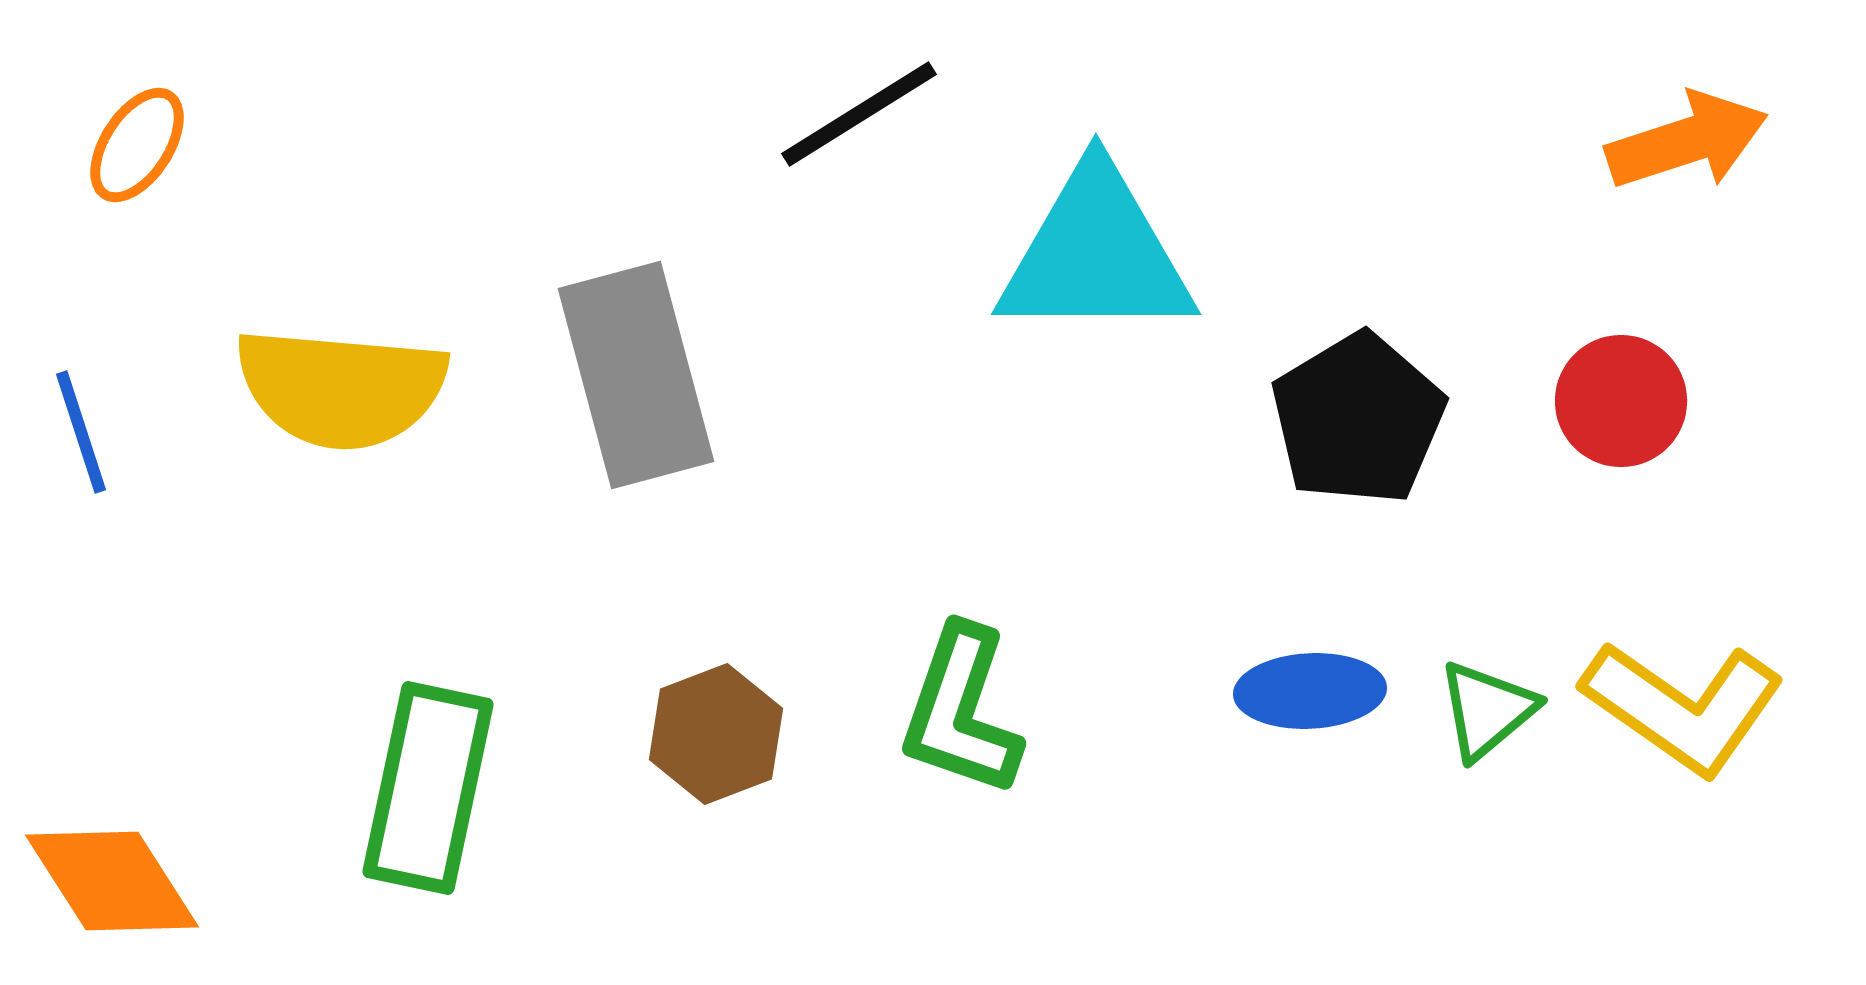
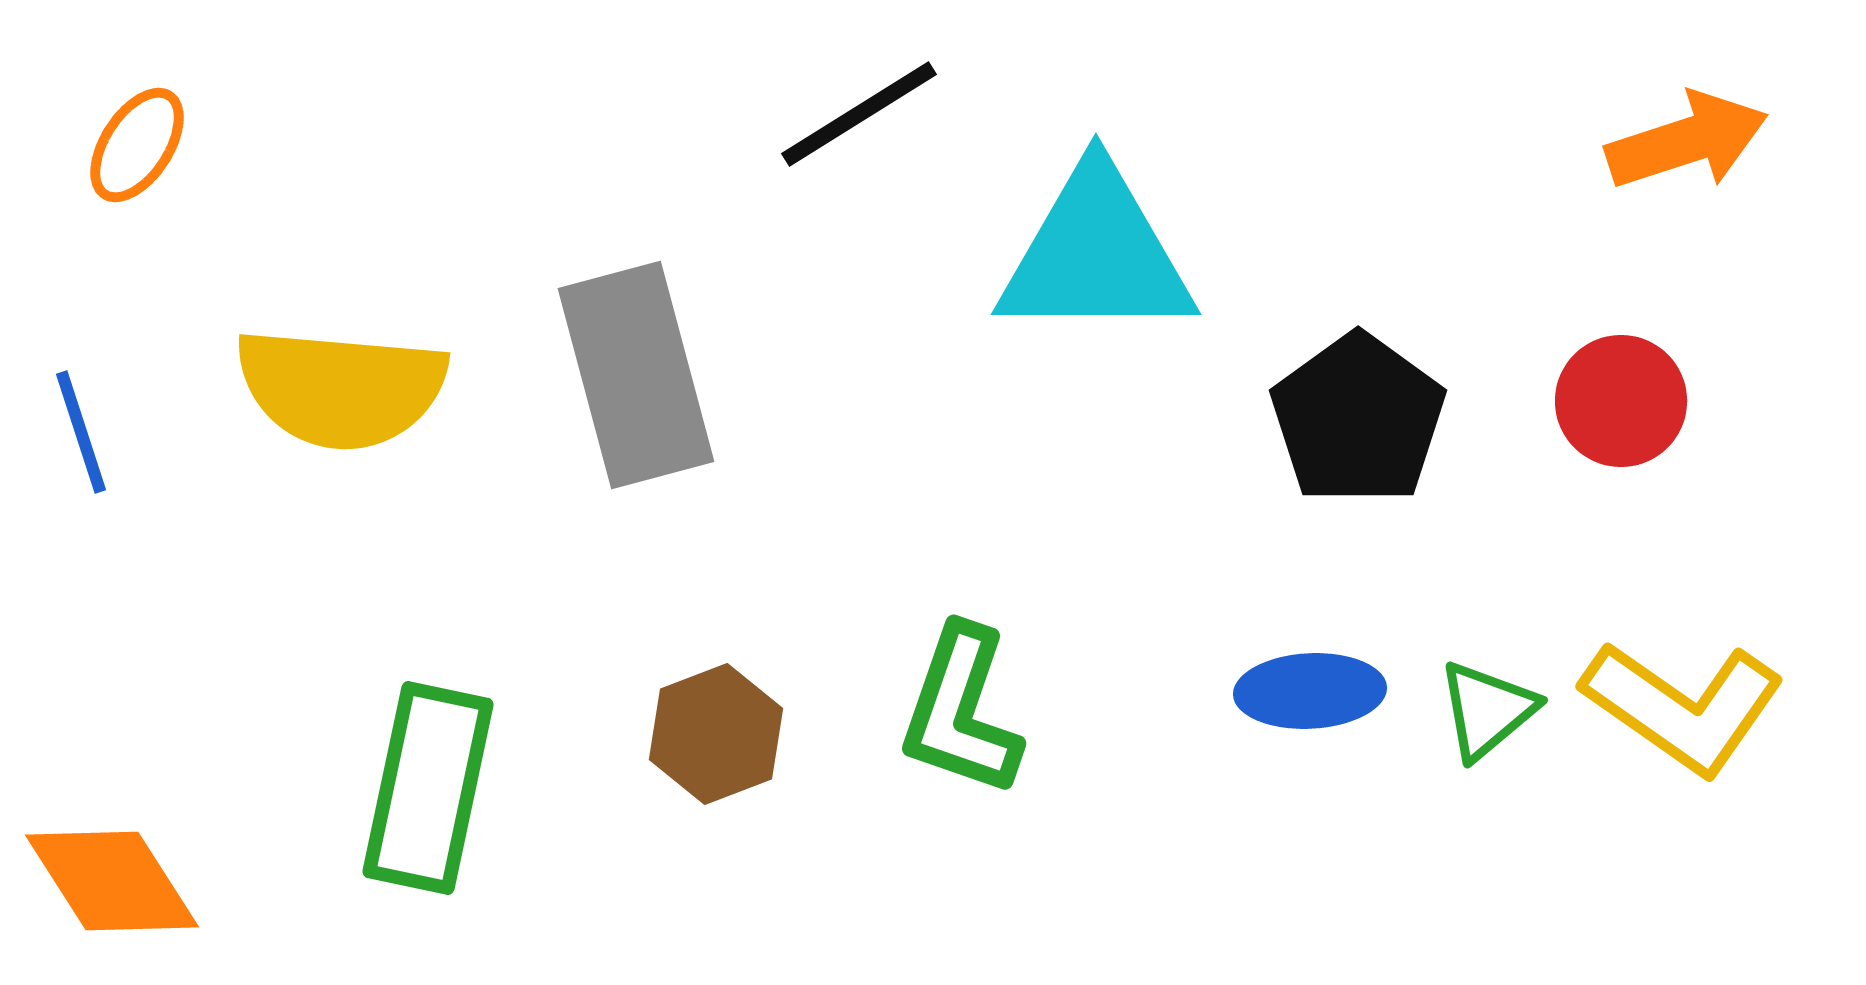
black pentagon: rotated 5 degrees counterclockwise
